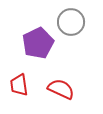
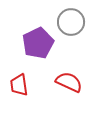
red semicircle: moved 8 px right, 7 px up
